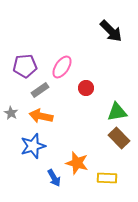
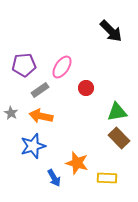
purple pentagon: moved 1 px left, 1 px up
